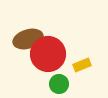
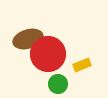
green circle: moved 1 px left
